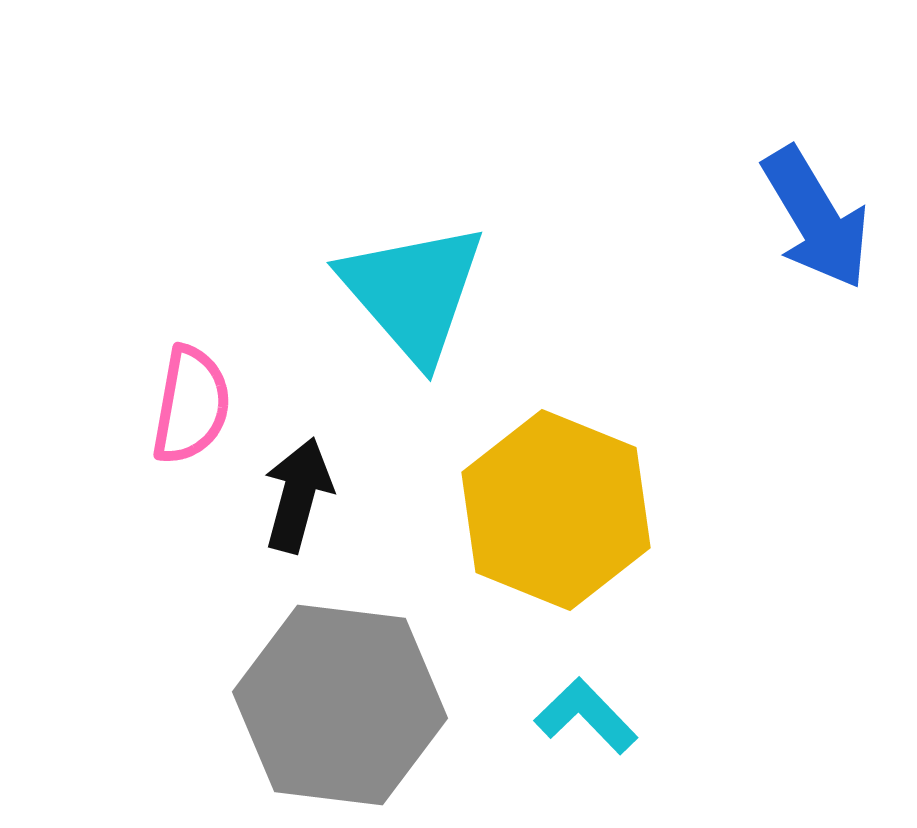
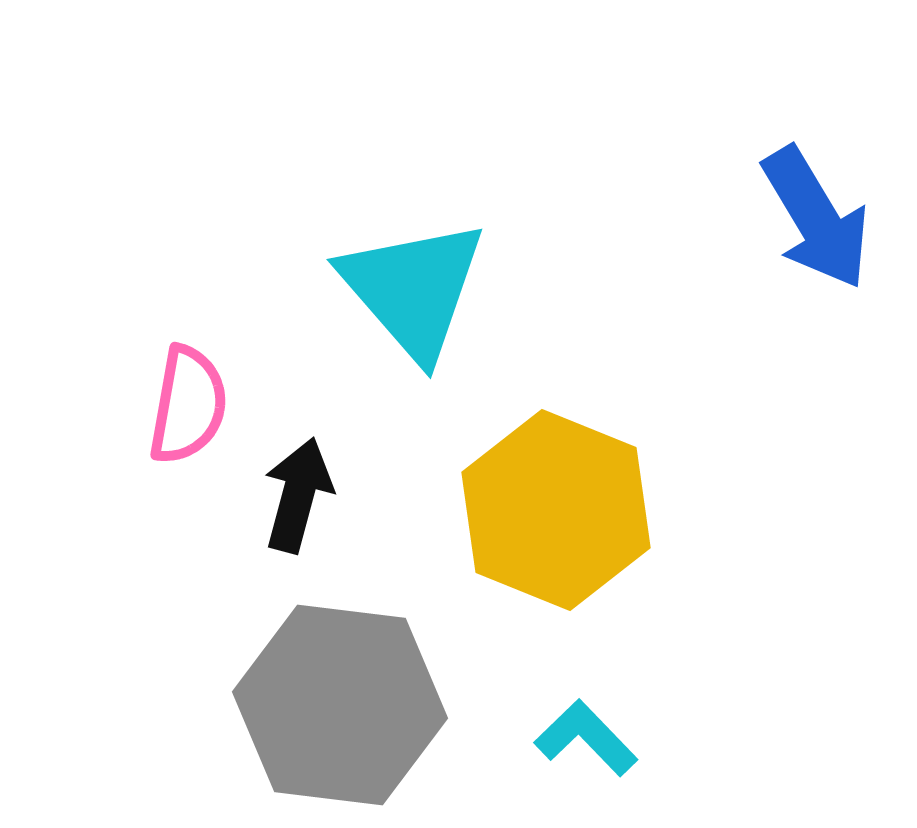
cyan triangle: moved 3 px up
pink semicircle: moved 3 px left
cyan L-shape: moved 22 px down
